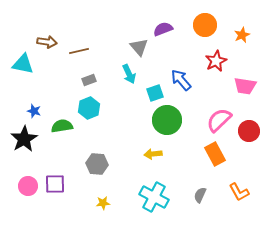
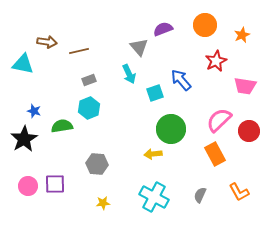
green circle: moved 4 px right, 9 px down
